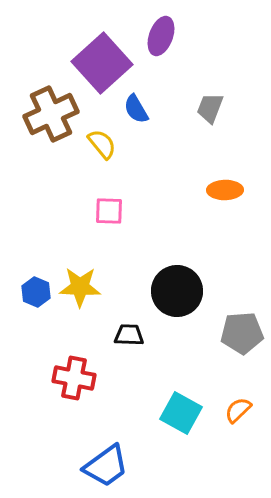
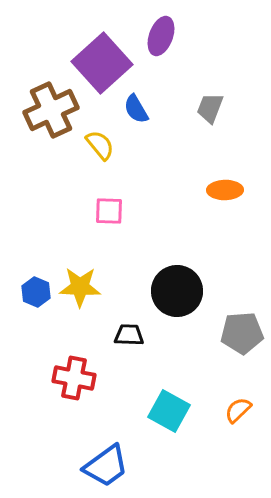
brown cross: moved 4 px up
yellow semicircle: moved 2 px left, 1 px down
cyan square: moved 12 px left, 2 px up
